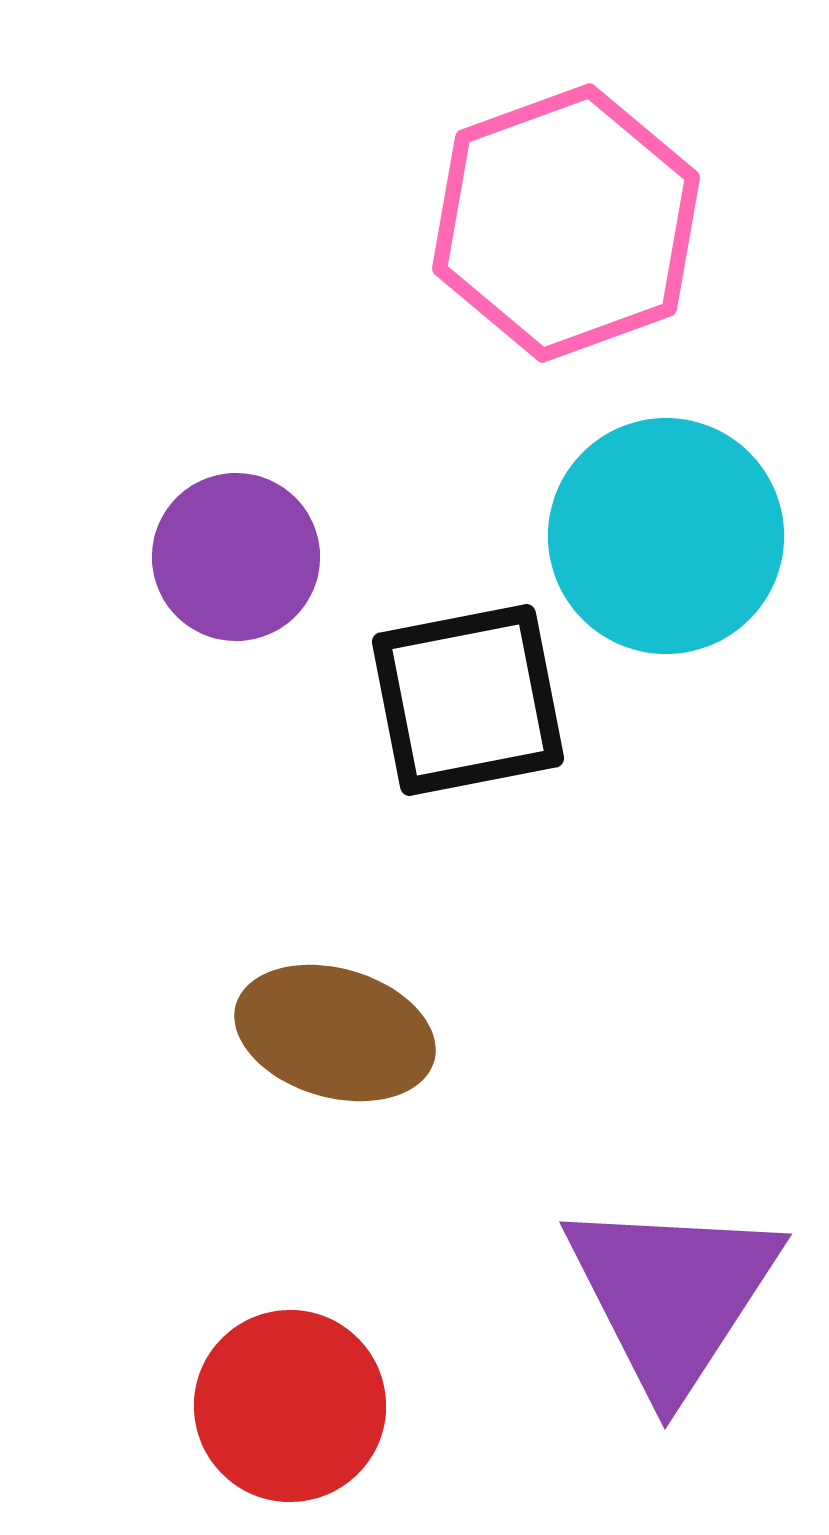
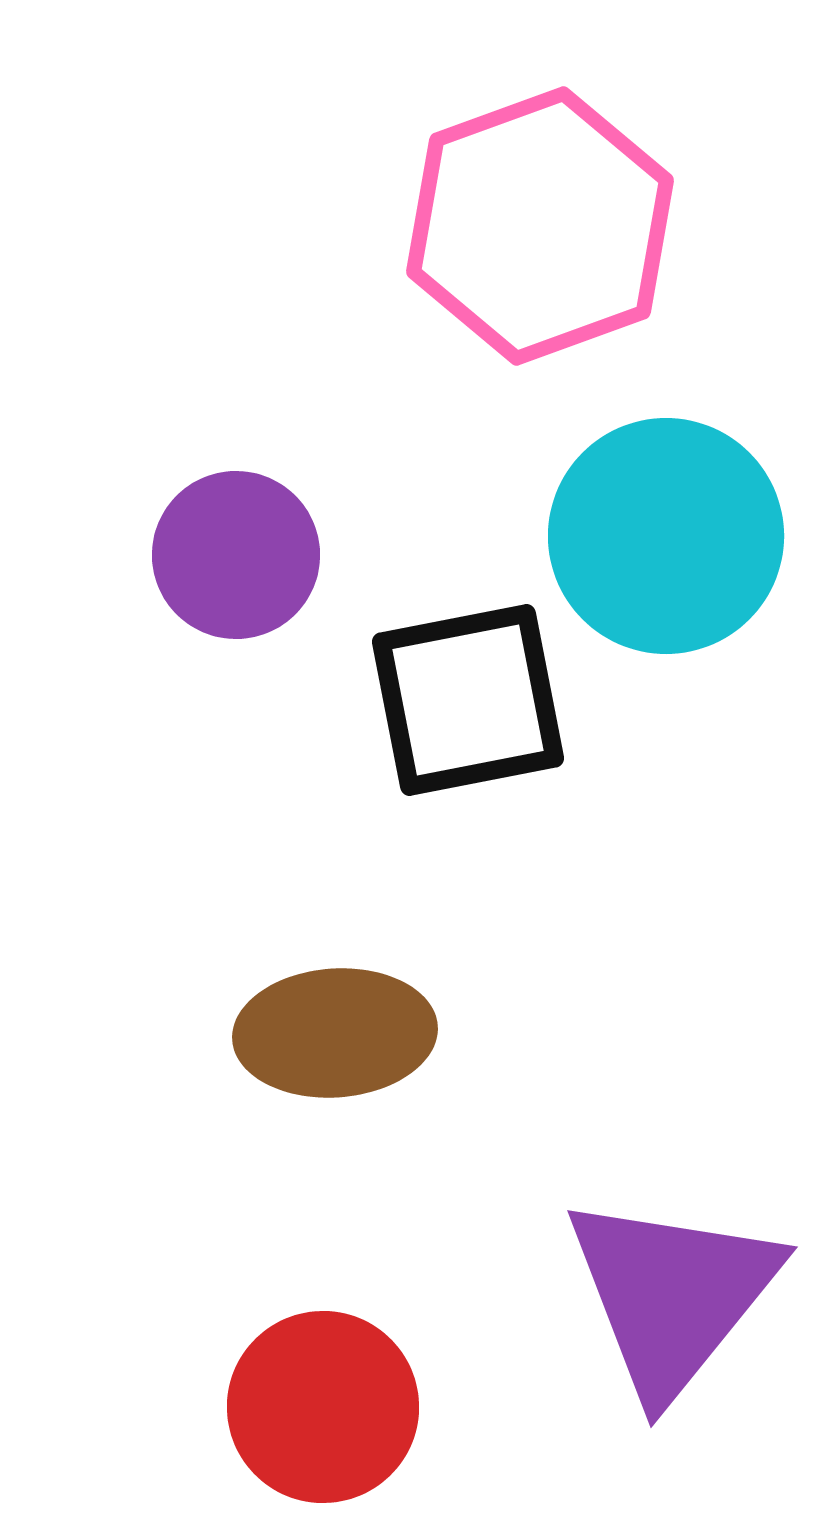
pink hexagon: moved 26 px left, 3 px down
purple circle: moved 2 px up
brown ellipse: rotated 20 degrees counterclockwise
purple triangle: rotated 6 degrees clockwise
red circle: moved 33 px right, 1 px down
